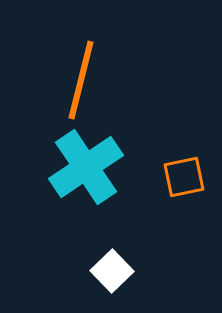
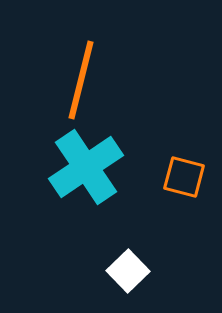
orange square: rotated 27 degrees clockwise
white square: moved 16 px right
